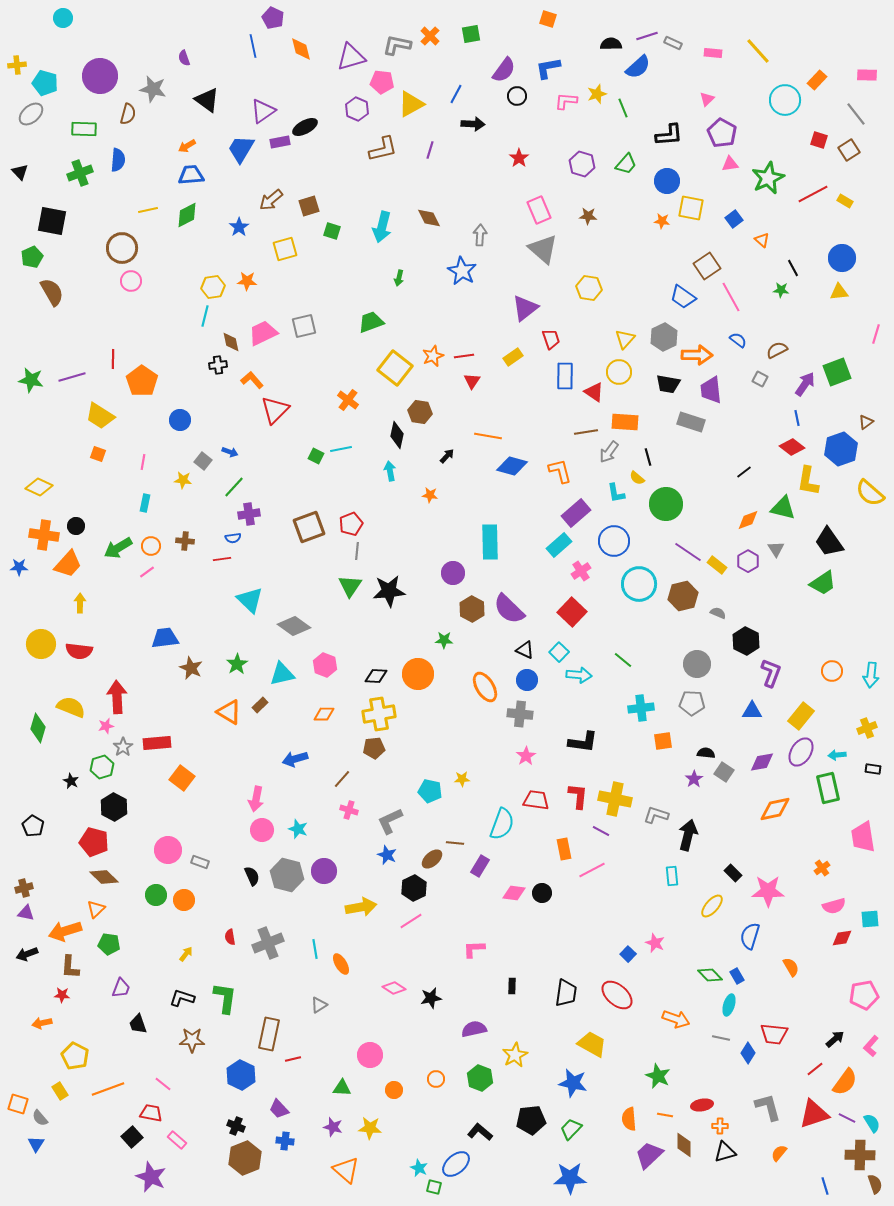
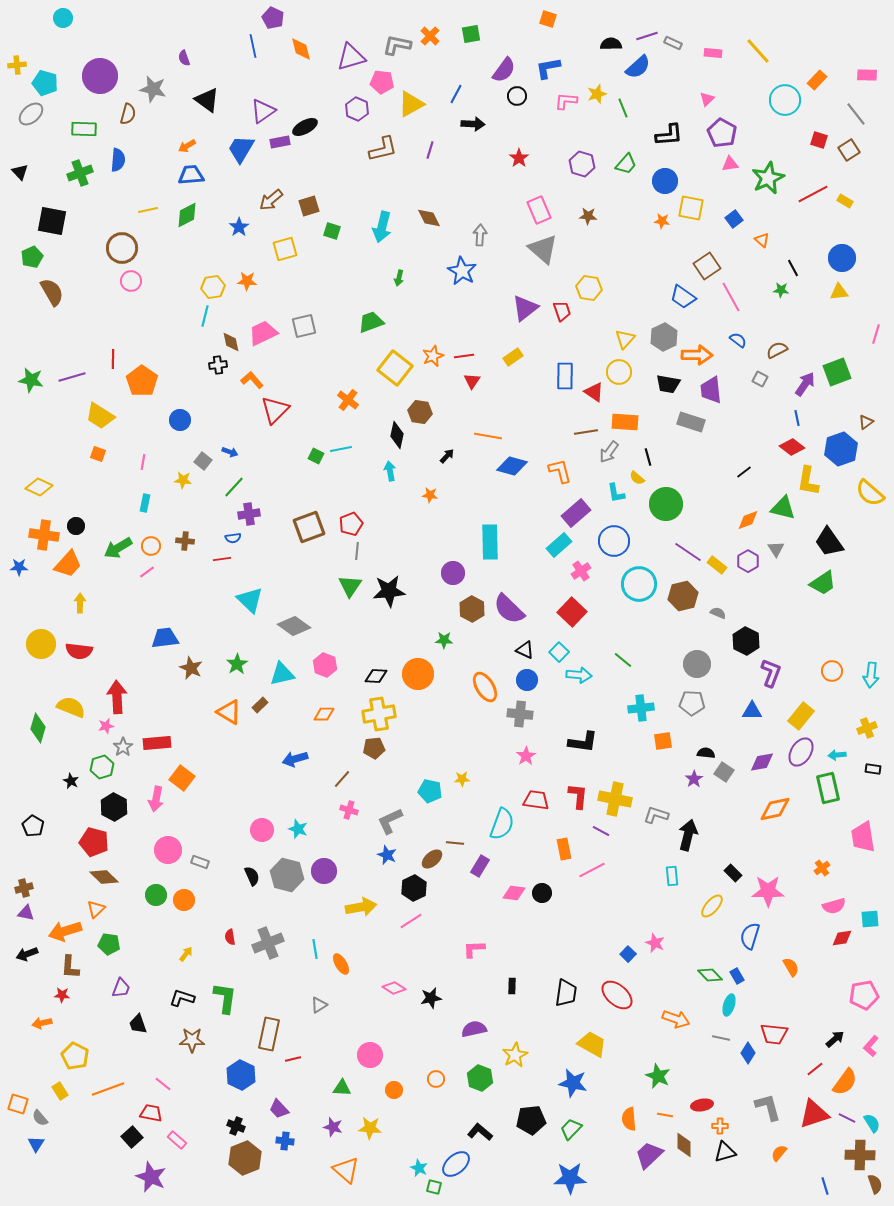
blue circle at (667, 181): moved 2 px left
red trapezoid at (551, 339): moved 11 px right, 28 px up
pink arrow at (256, 799): moved 100 px left
